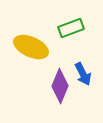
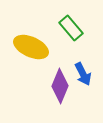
green rectangle: rotated 70 degrees clockwise
